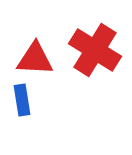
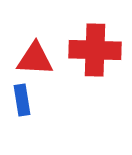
red cross: rotated 30 degrees counterclockwise
